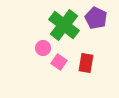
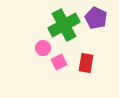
green cross: rotated 24 degrees clockwise
pink square: rotated 28 degrees clockwise
